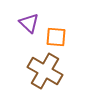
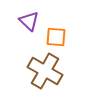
purple triangle: moved 2 px up
